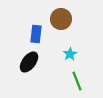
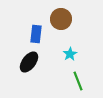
green line: moved 1 px right
